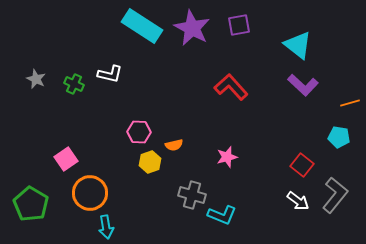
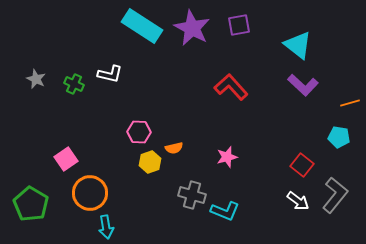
orange semicircle: moved 3 px down
cyan L-shape: moved 3 px right, 4 px up
